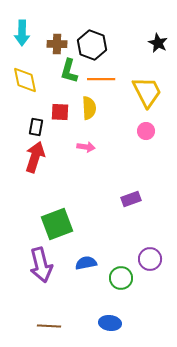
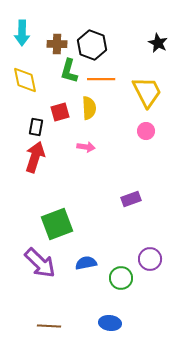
red square: rotated 18 degrees counterclockwise
purple arrow: moved 1 px left, 2 px up; rotated 32 degrees counterclockwise
